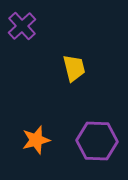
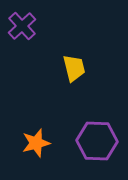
orange star: moved 3 px down
